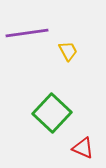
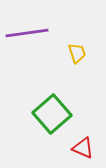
yellow trapezoid: moved 9 px right, 2 px down; rotated 10 degrees clockwise
green square: moved 1 px down; rotated 6 degrees clockwise
